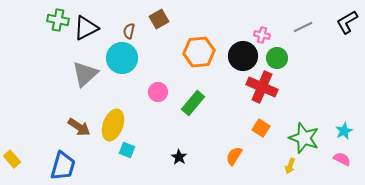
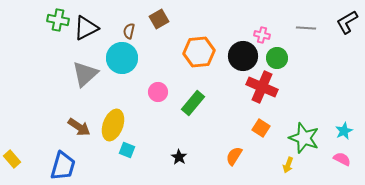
gray line: moved 3 px right, 1 px down; rotated 30 degrees clockwise
yellow arrow: moved 2 px left, 1 px up
